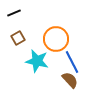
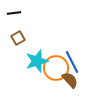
black line: rotated 16 degrees clockwise
orange circle: moved 29 px down
cyan star: rotated 30 degrees counterclockwise
